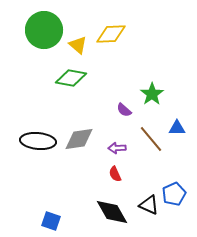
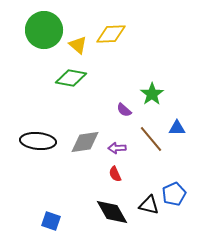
gray diamond: moved 6 px right, 3 px down
black triangle: rotated 10 degrees counterclockwise
